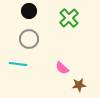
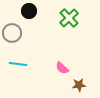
gray circle: moved 17 px left, 6 px up
